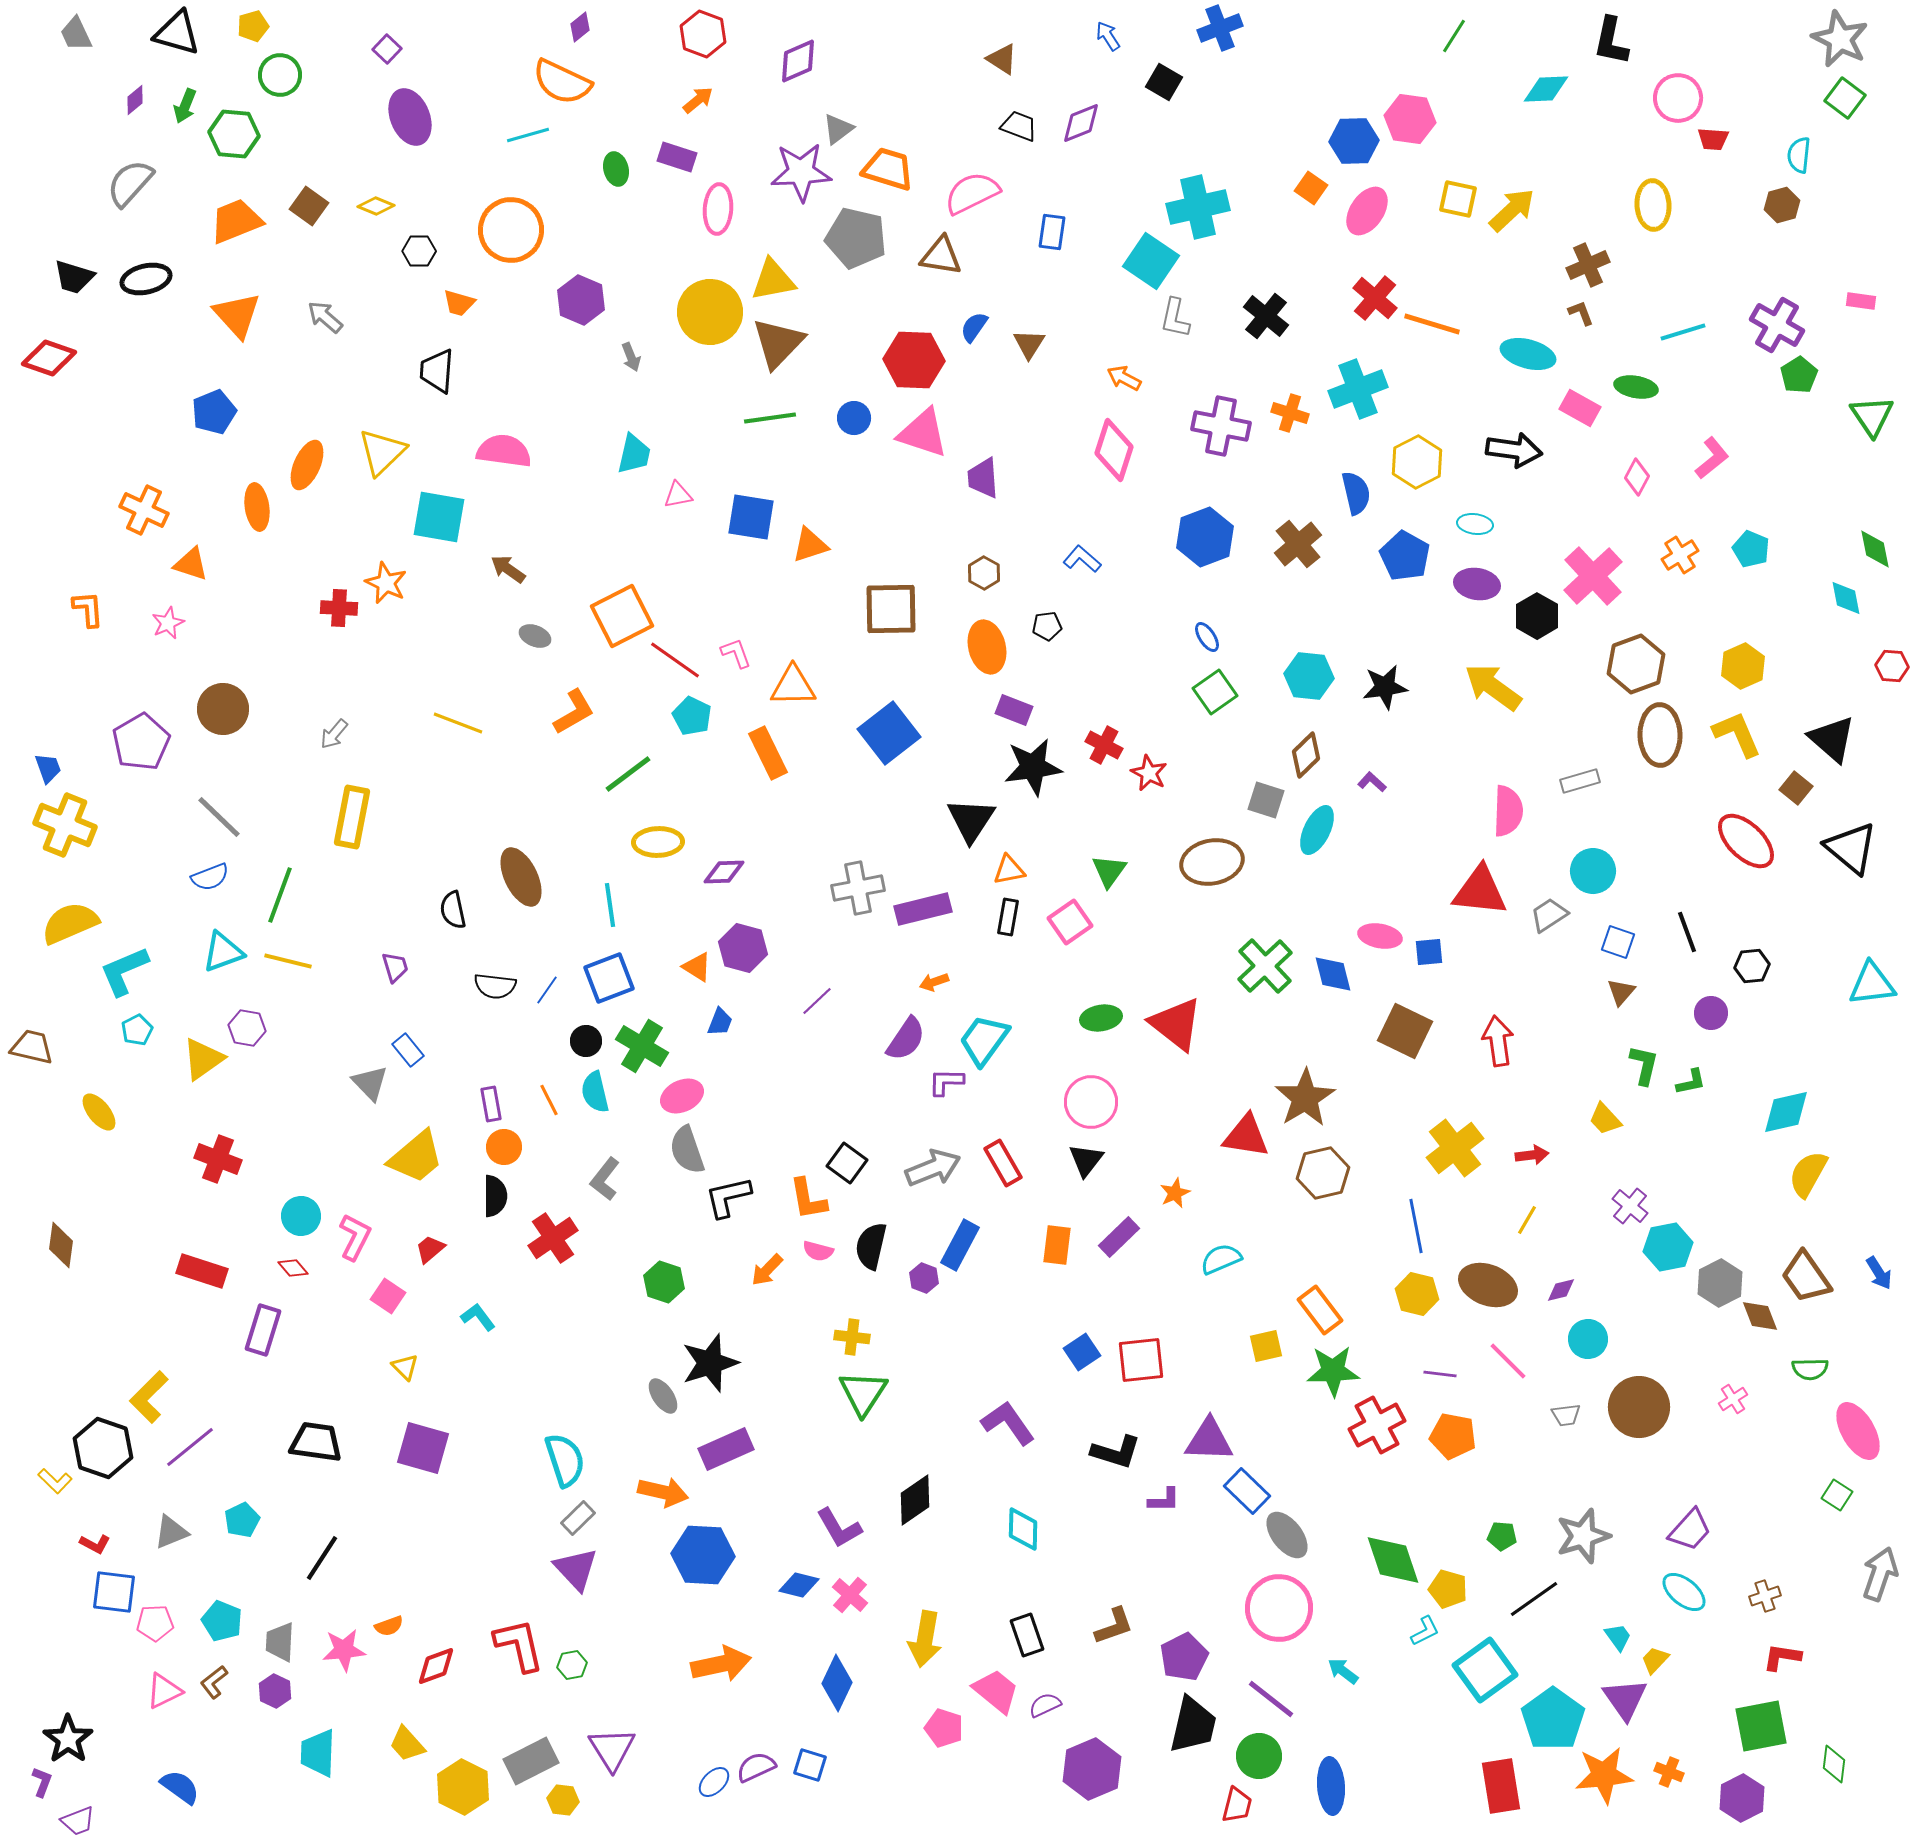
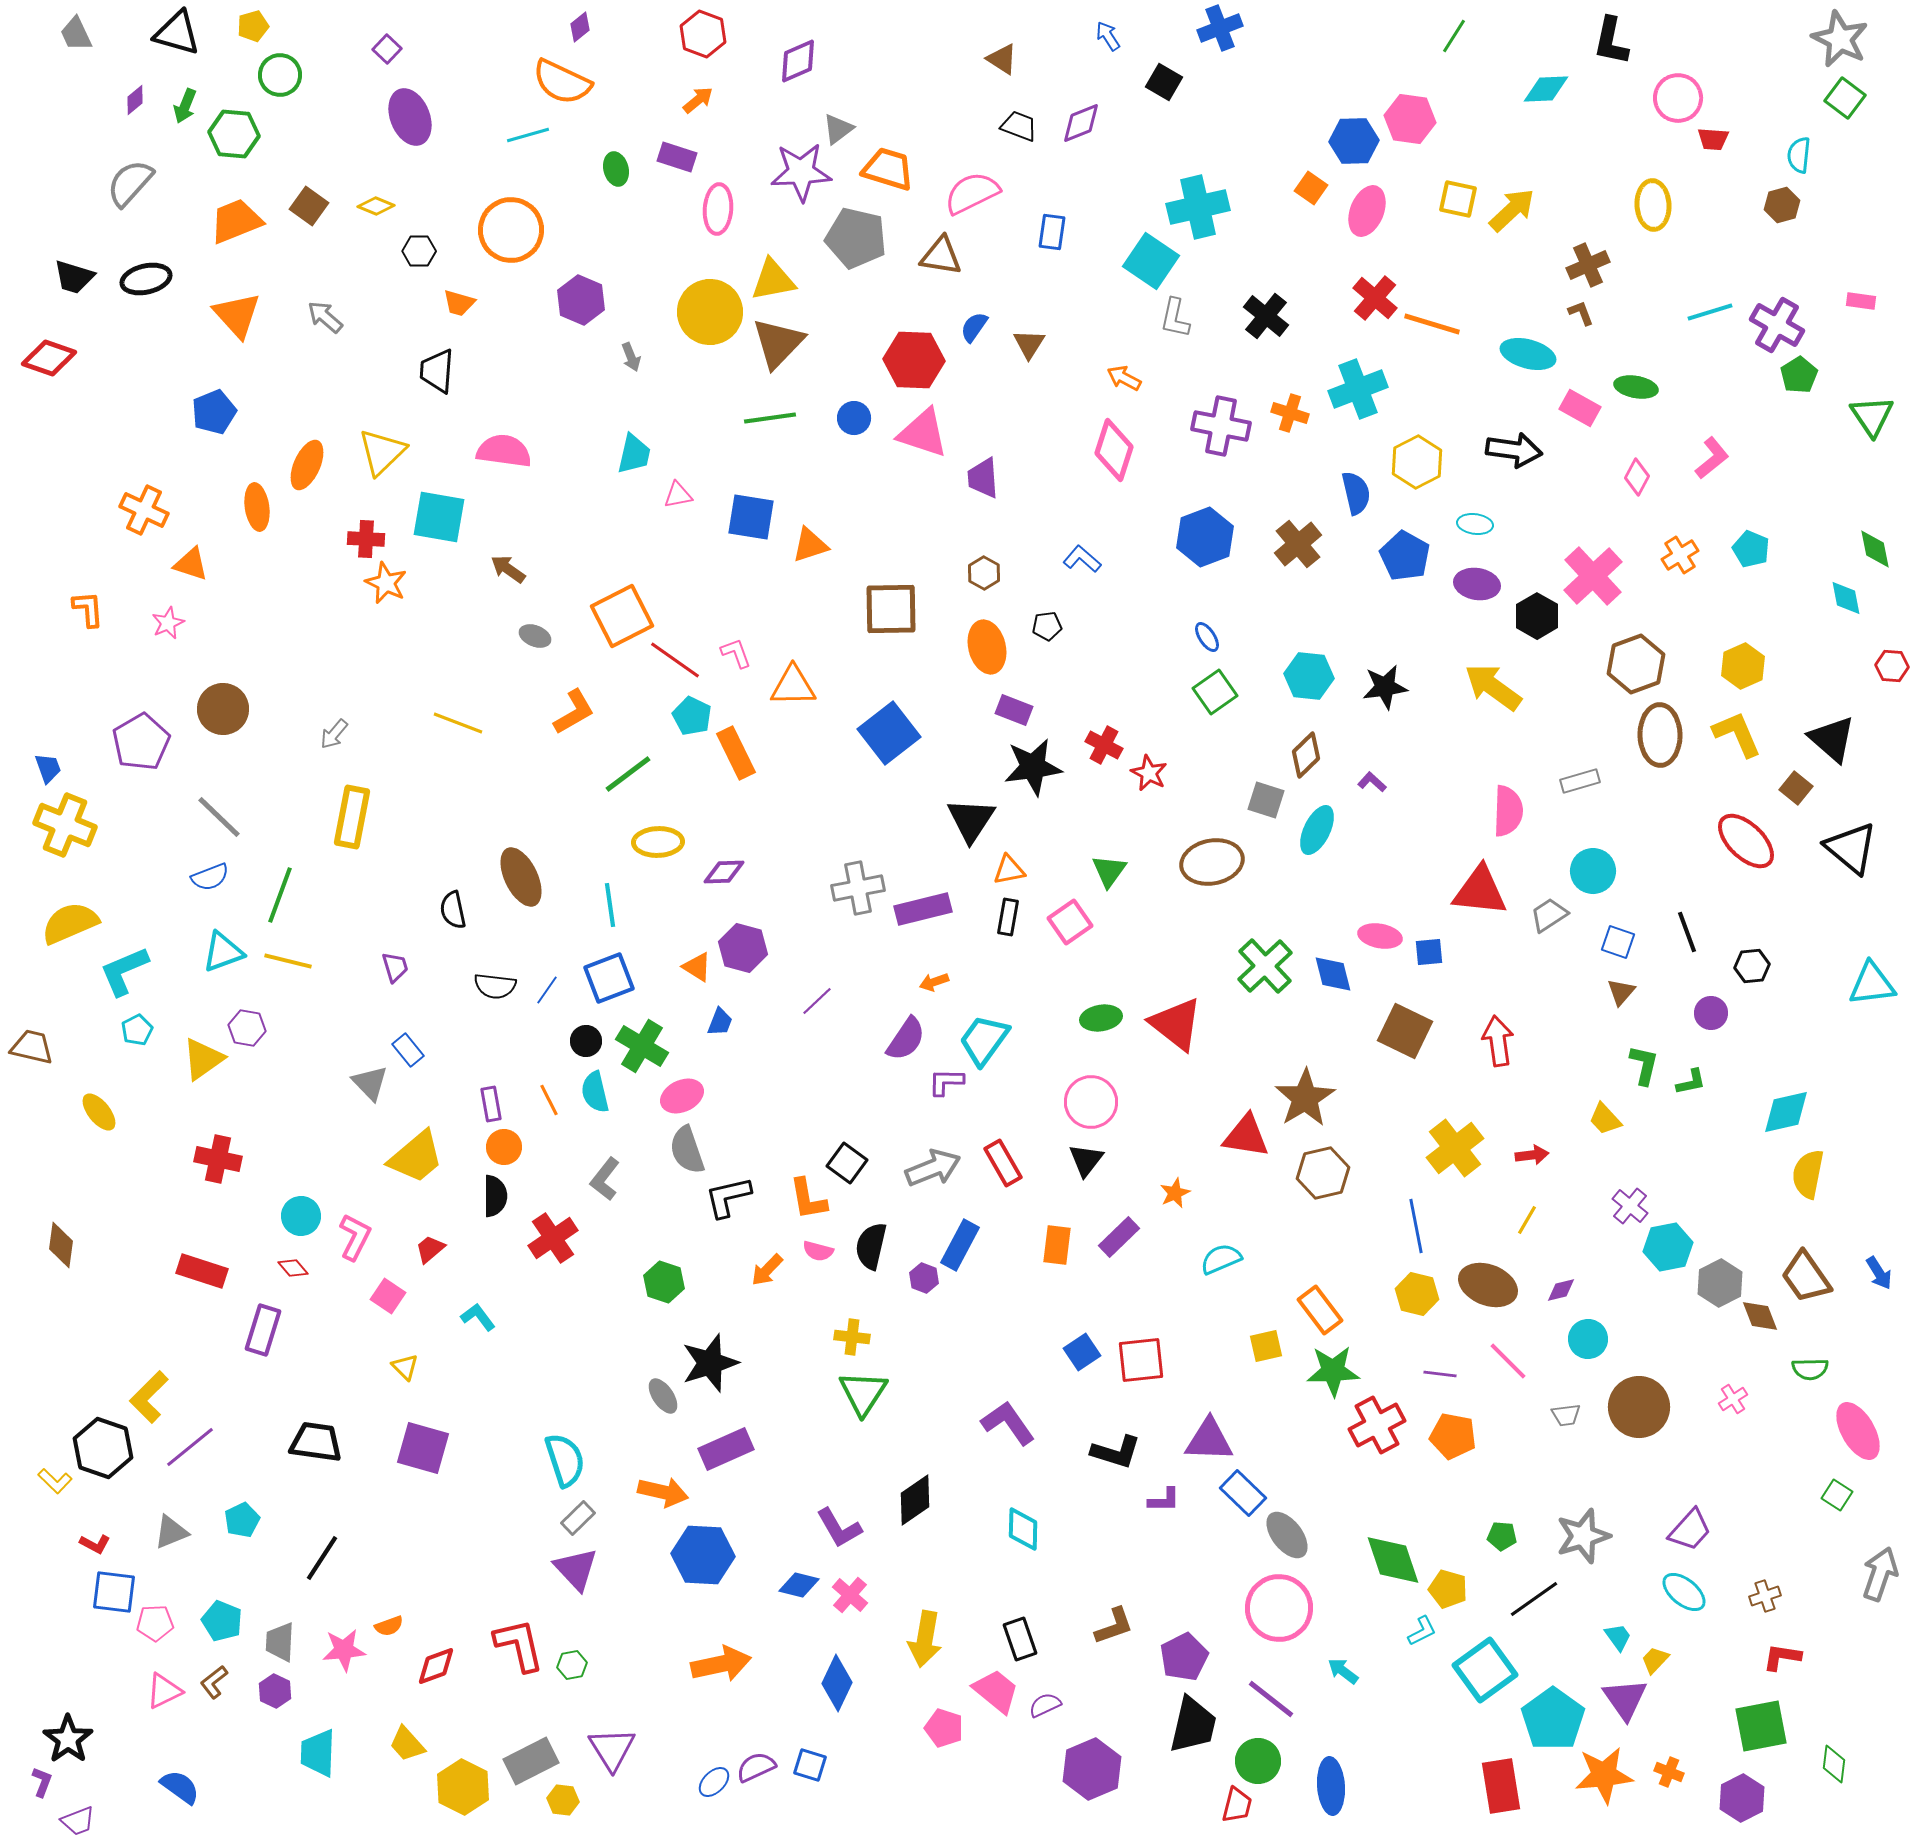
pink ellipse at (1367, 211): rotated 12 degrees counterclockwise
cyan line at (1683, 332): moved 27 px right, 20 px up
red cross at (339, 608): moved 27 px right, 69 px up
orange rectangle at (768, 753): moved 32 px left
red cross at (218, 1159): rotated 9 degrees counterclockwise
yellow semicircle at (1808, 1174): rotated 18 degrees counterclockwise
blue rectangle at (1247, 1491): moved 4 px left, 2 px down
cyan L-shape at (1425, 1631): moved 3 px left
black rectangle at (1027, 1635): moved 7 px left, 4 px down
green circle at (1259, 1756): moved 1 px left, 5 px down
